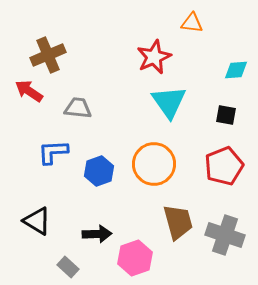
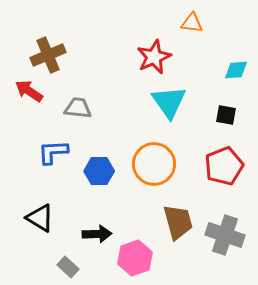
blue hexagon: rotated 20 degrees clockwise
black triangle: moved 3 px right, 3 px up
